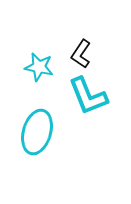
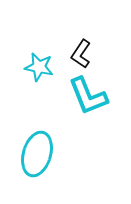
cyan ellipse: moved 22 px down
